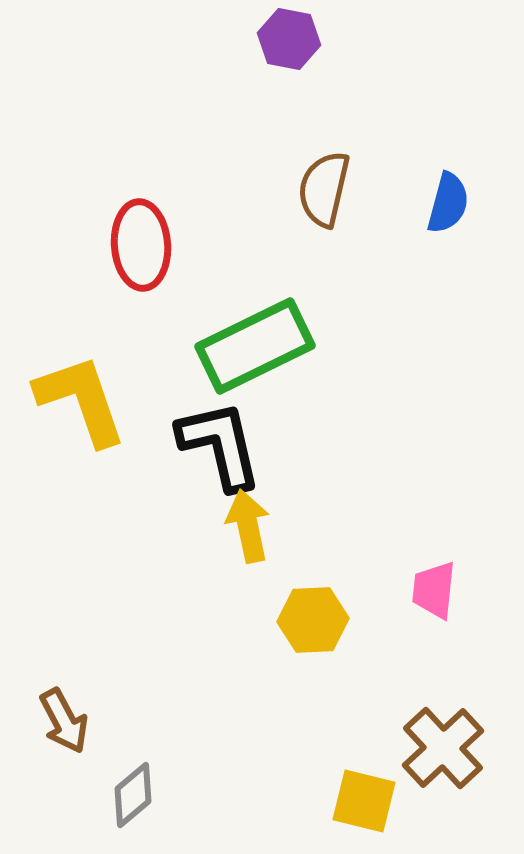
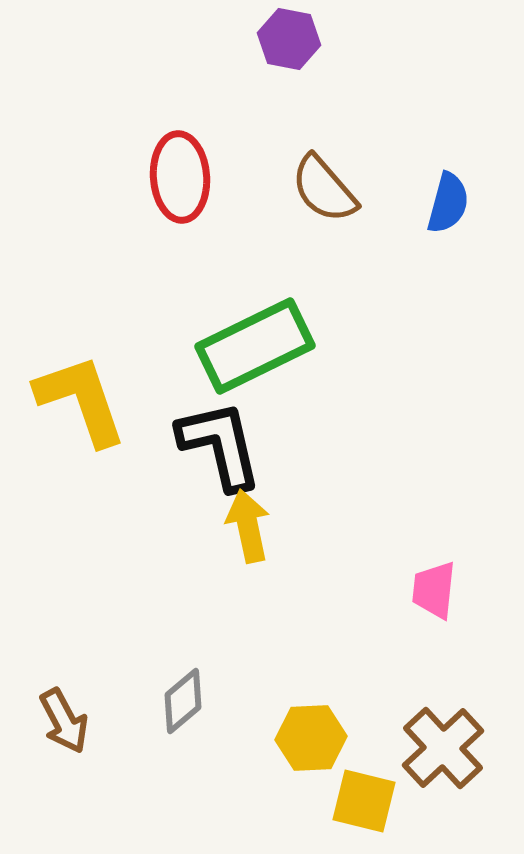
brown semicircle: rotated 54 degrees counterclockwise
red ellipse: moved 39 px right, 68 px up
yellow hexagon: moved 2 px left, 118 px down
gray diamond: moved 50 px right, 94 px up
